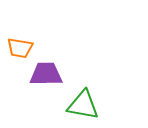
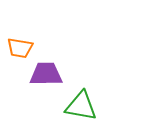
green triangle: moved 2 px left, 1 px down
